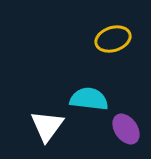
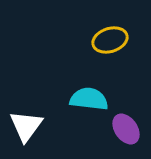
yellow ellipse: moved 3 px left, 1 px down
white triangle: moved 21 px left
